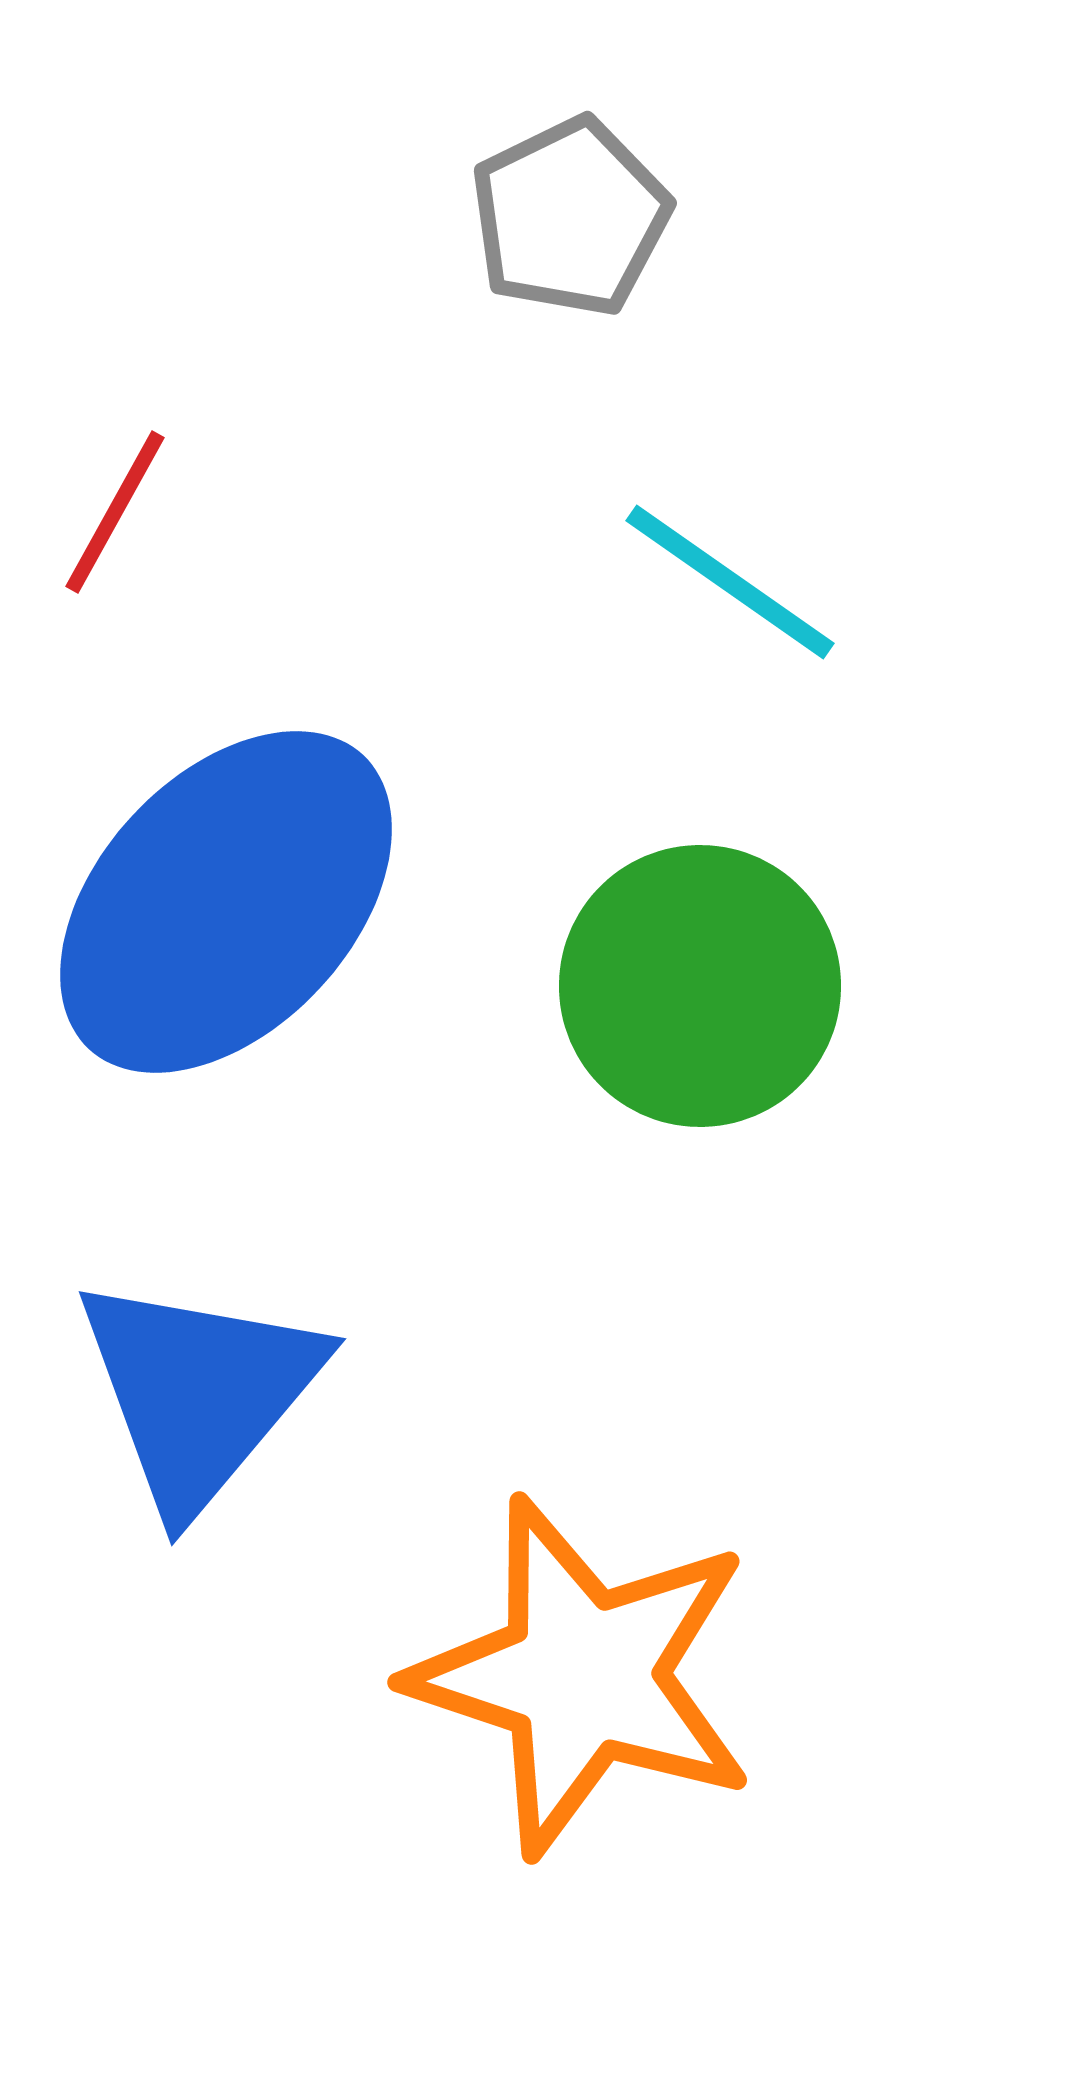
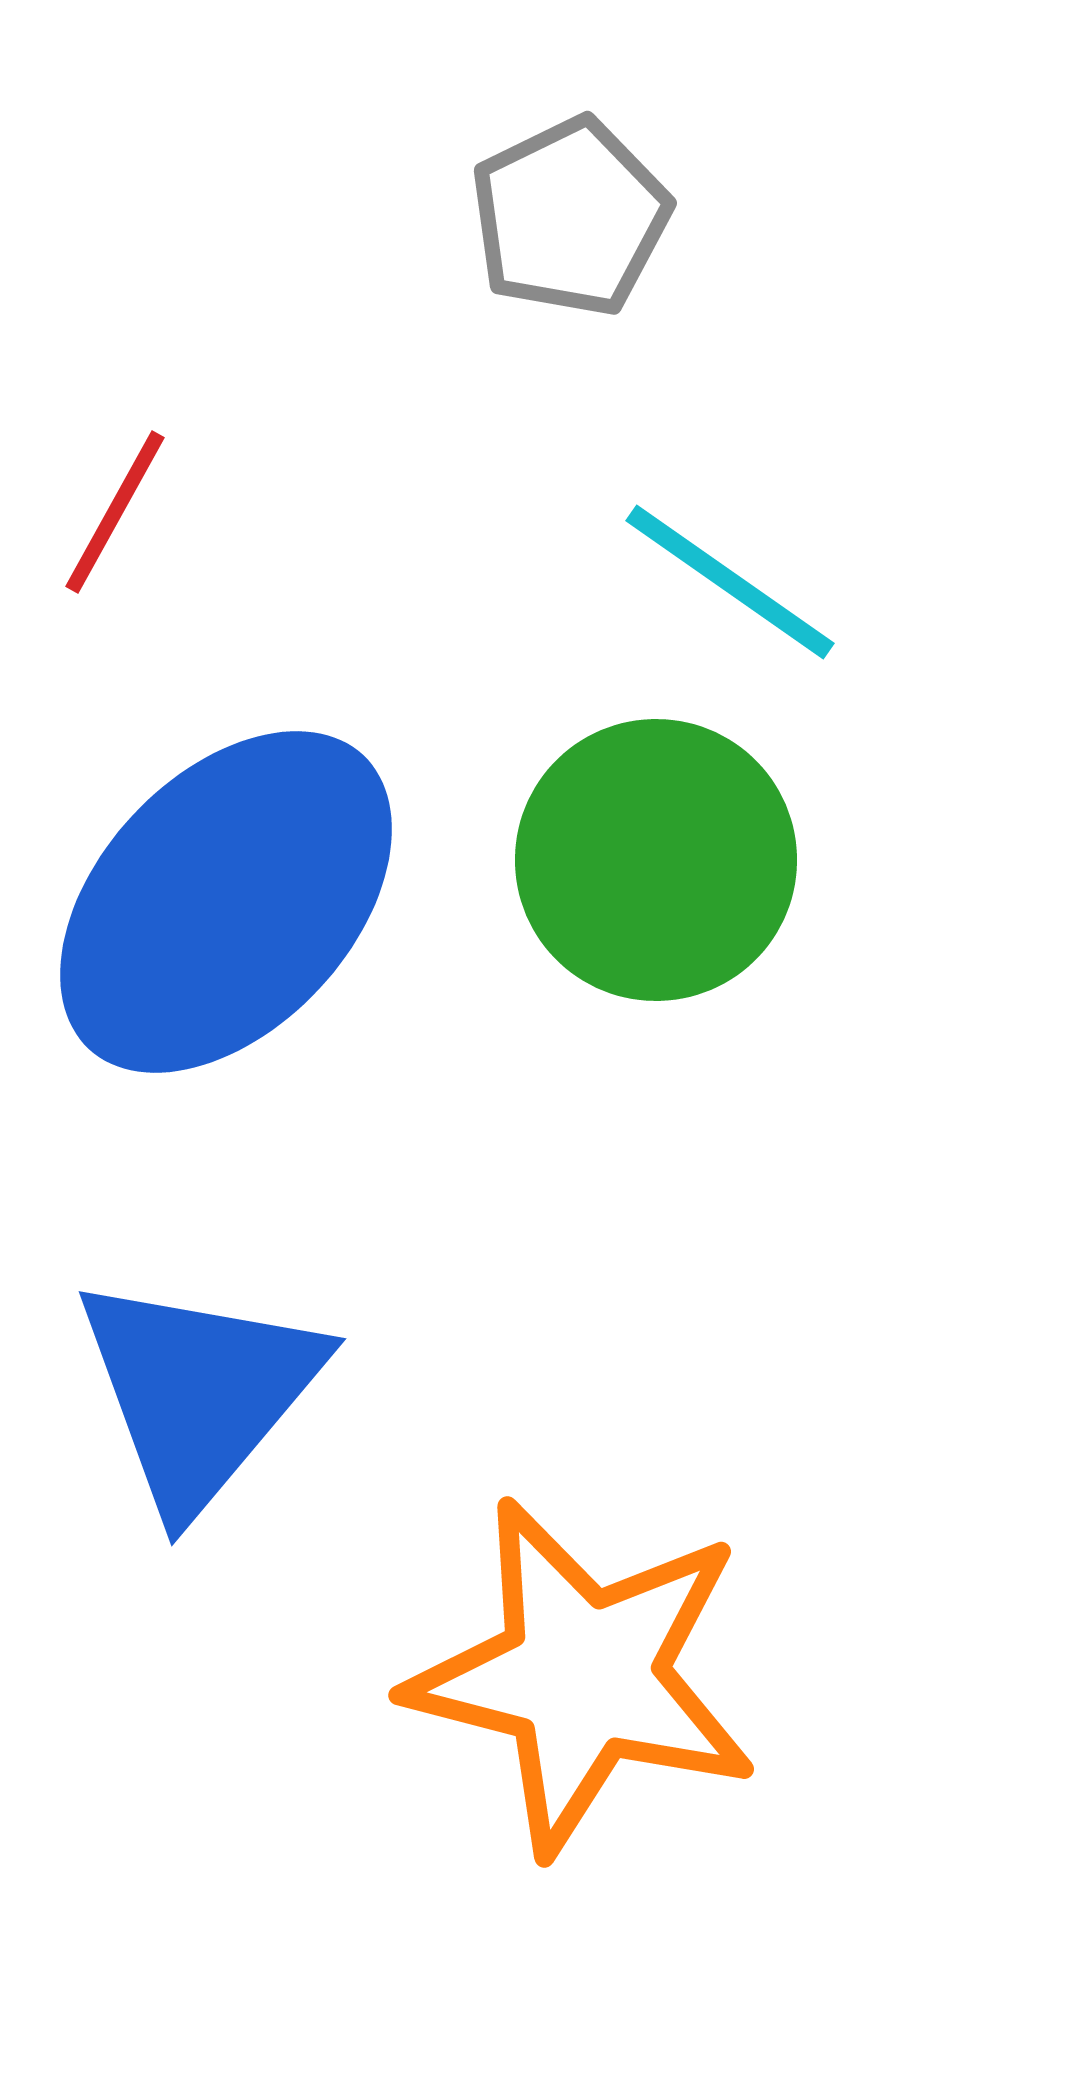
green circle: moved 44 px left, 126 px up
orange star: rotated 4 degrees counterclockwise
